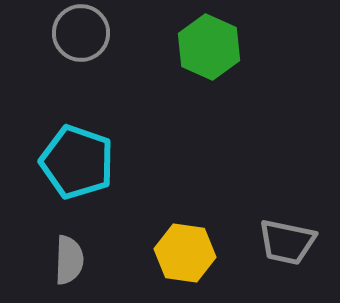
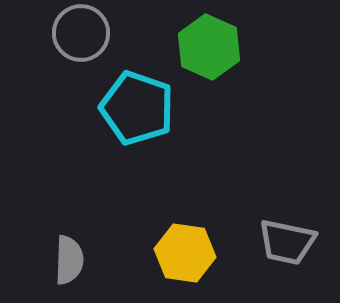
cyan pentagon: moved 60 px right, 54 px up
